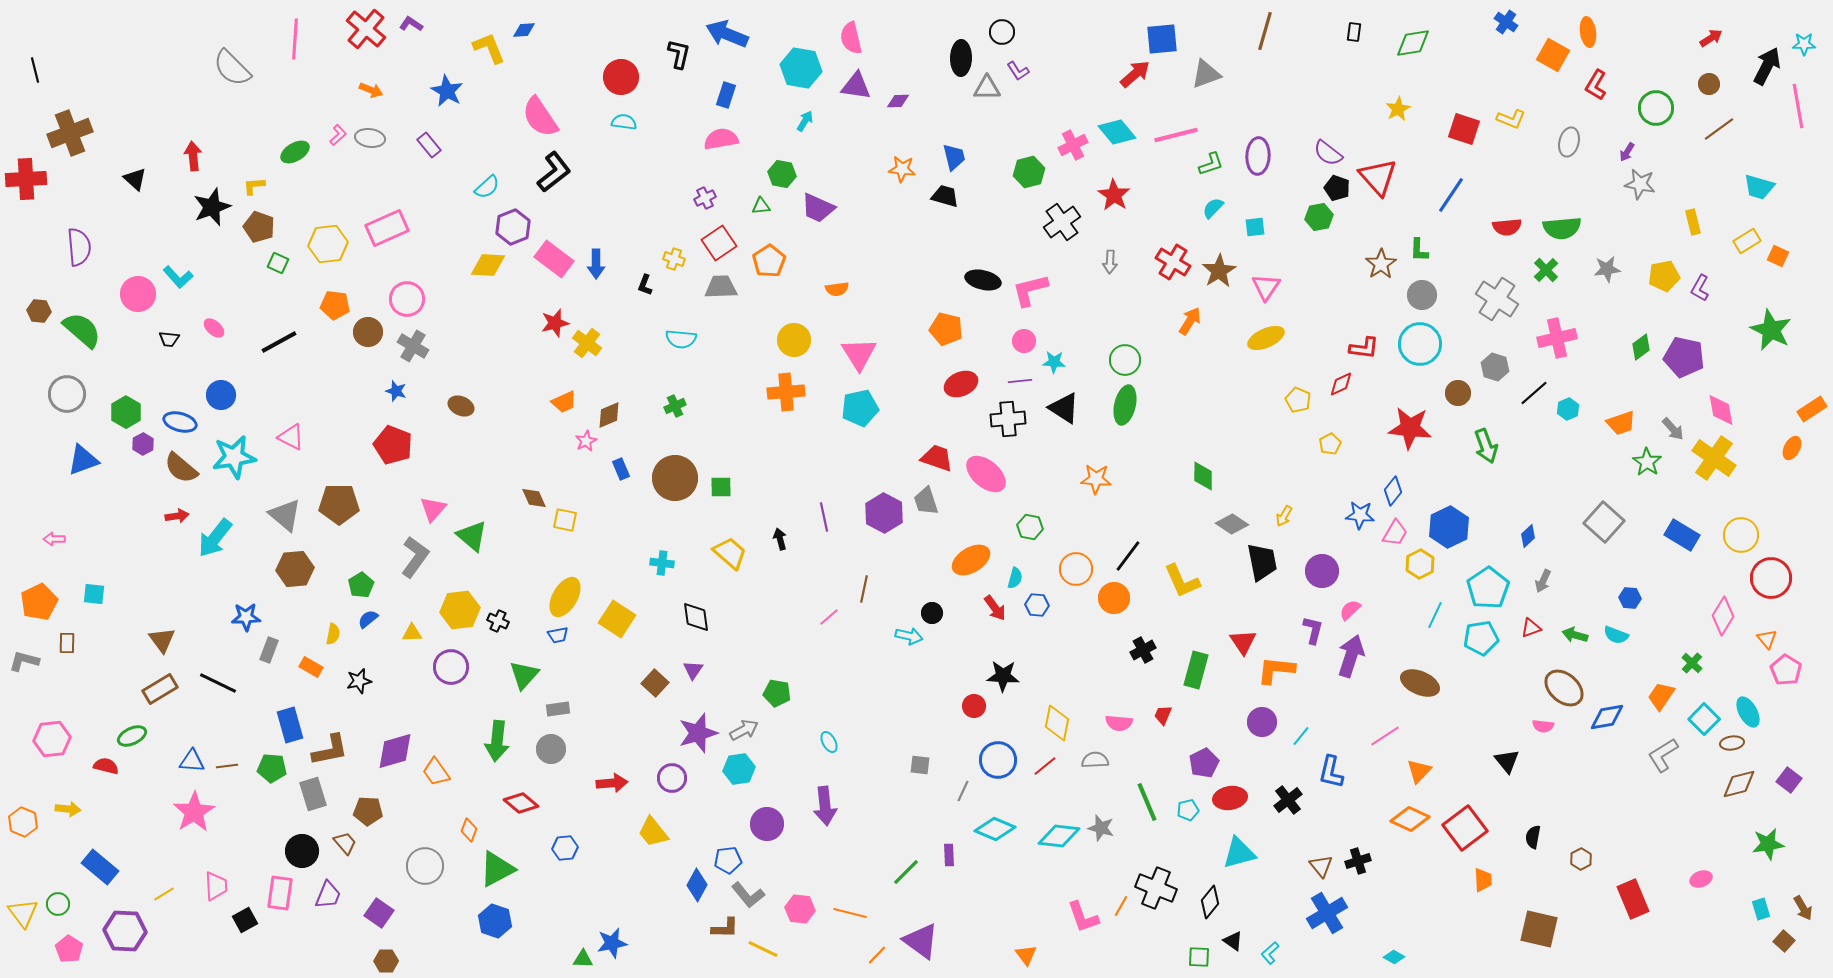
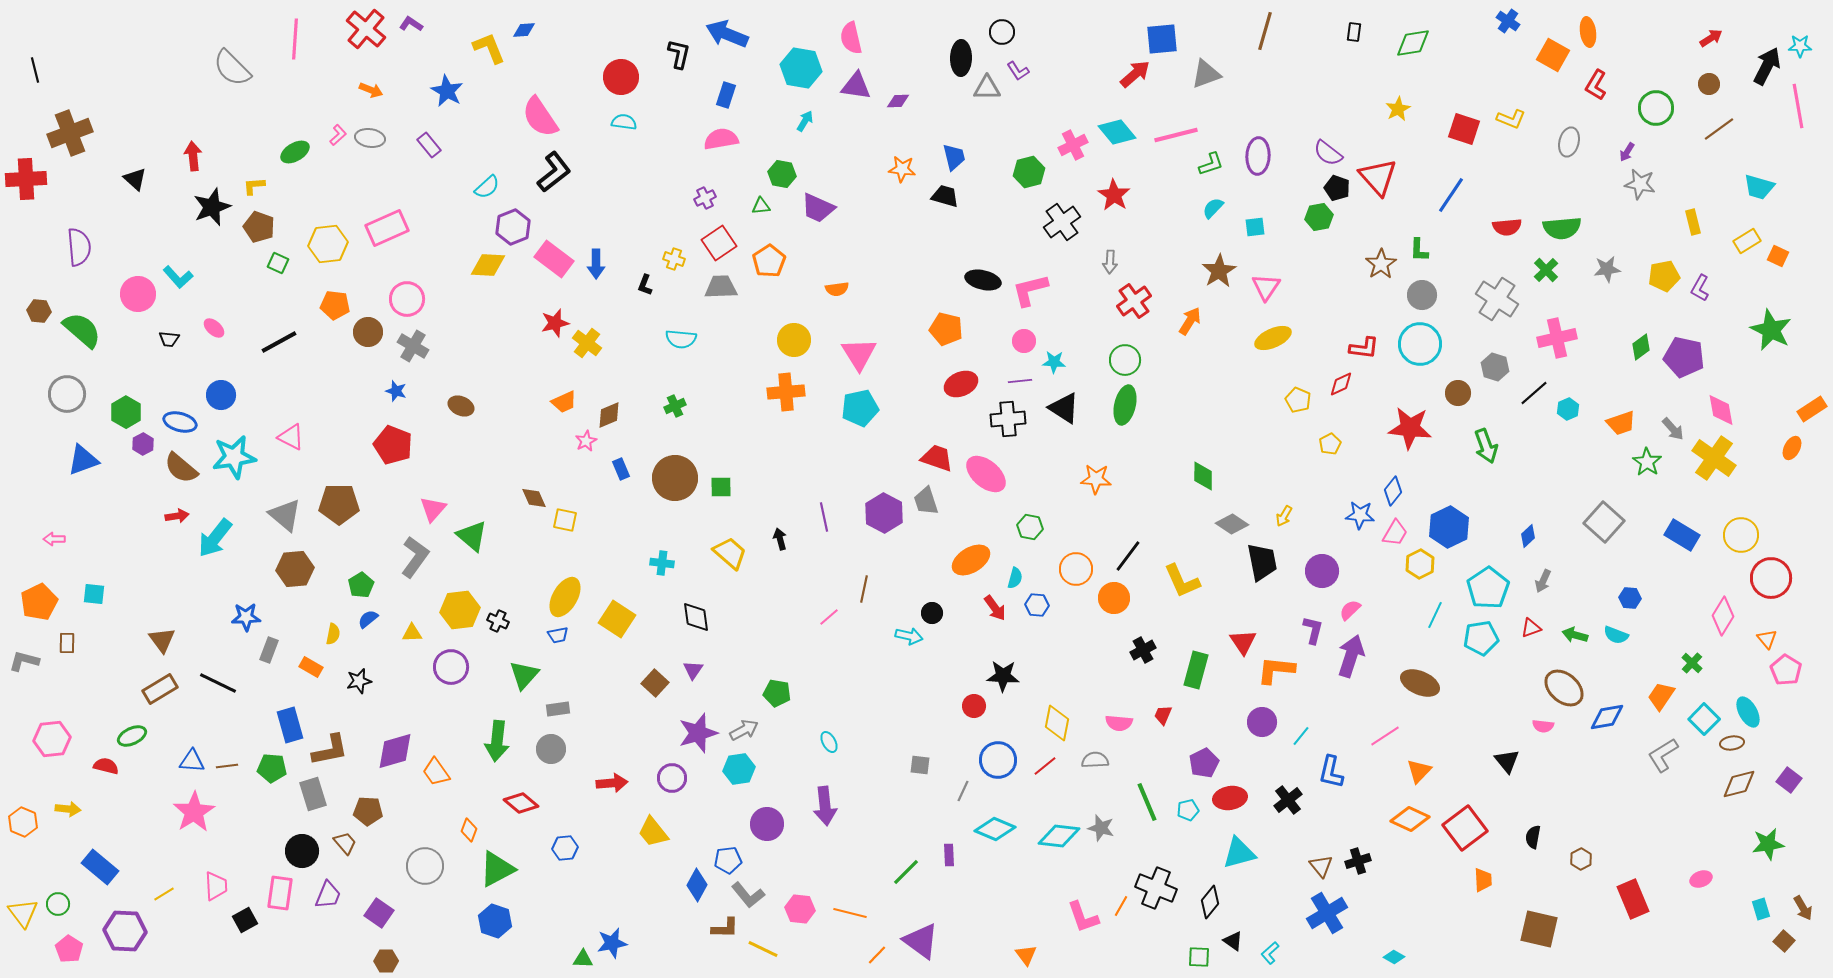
blue cross at (1506, 22): moved 2 px right, 1 px up
cyan star at (1804, 44): moved 4 px left, 2 px down
red cross at (1173, 262): moved 39 px left, 39 px down; rotated 24 degrees clockwise
yellow ellipse at (1266, 338): moved 7 px right
